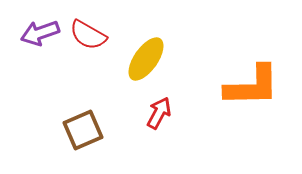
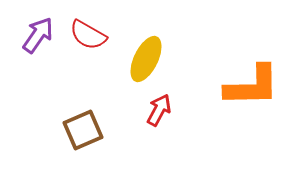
purple arrow: moved 2 px left, 2 px down; rotated 144 degrees clockwise
yellow ellipse: rotated 9 degrees counterclockwise
red arrow: moved 3 px up
